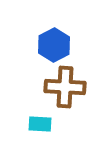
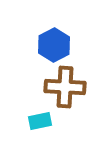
cyan rectangle: moved 3 px up; rotated 15 degrees counterclockwise
